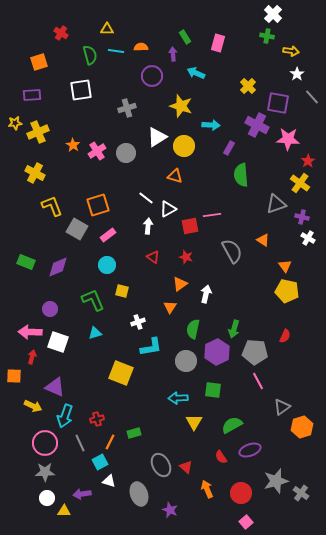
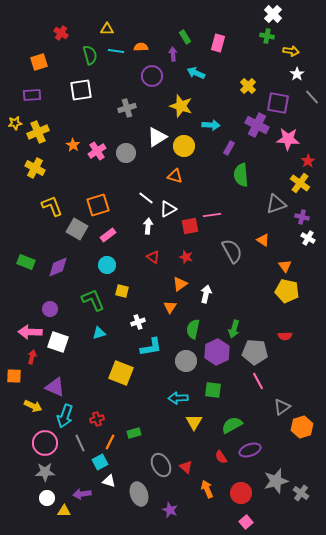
yellow cross at (35, 173): moved 5 px up
cyan triangle at (95, 333): moved 4 px right
red semicircle at (285, 336): rotated 64 degrees clockwise
